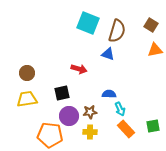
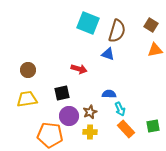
brown circle: moved 1 px right, 3 px up
brown star: rotated 16 degrees counterclockwise
